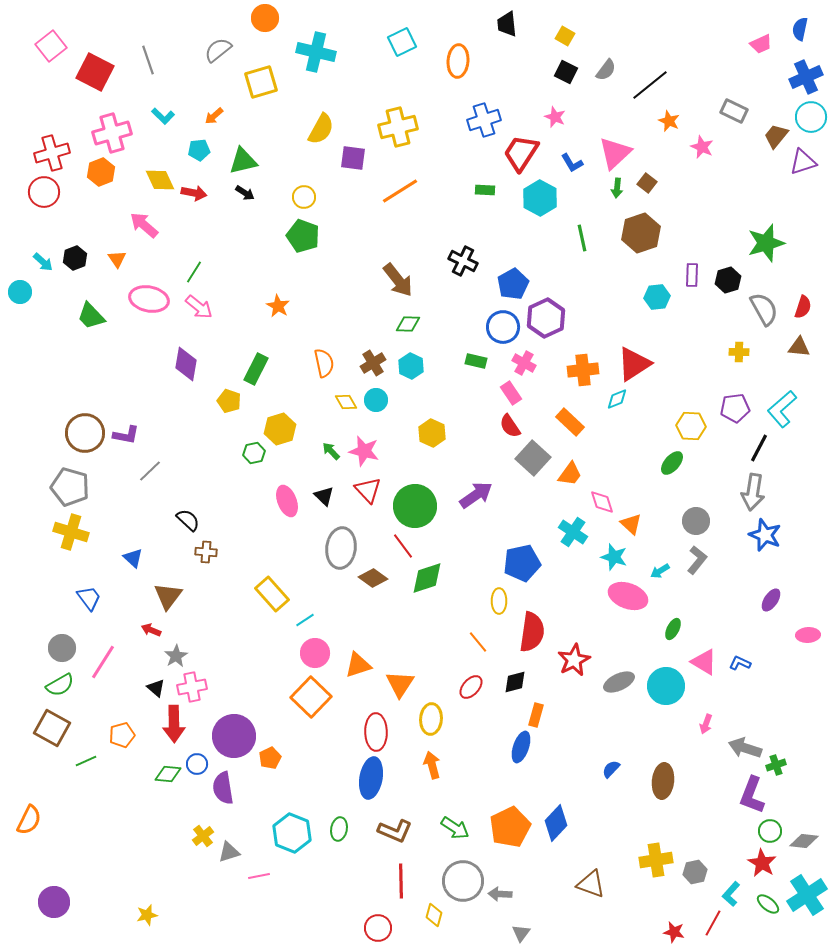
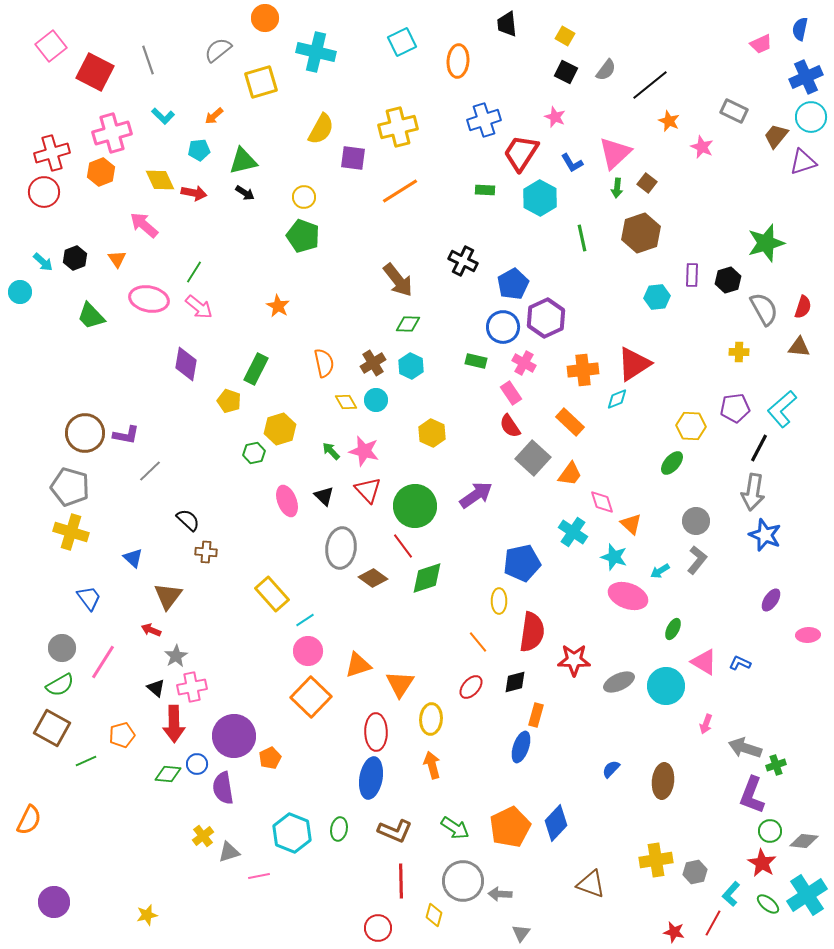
pink circle at (315, 653): moved 7 px left, 2 px up
red star at (574, 660): rotated 28 degrees clockwise
